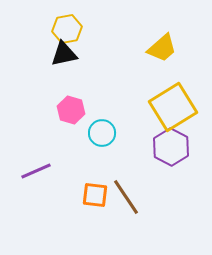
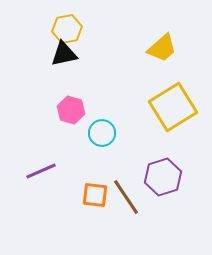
purple hexagon: moved 8 px left, 30 px down; rotated 15 degrees clockwise
purple line: moved 5 px right
